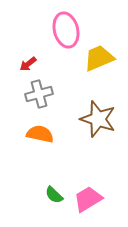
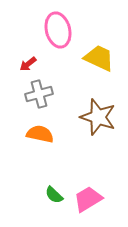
pink ellipse: moved 8 px left
yellow trapezoid: rotated 48 degrees clockwise
brown star: moved 2 px up
